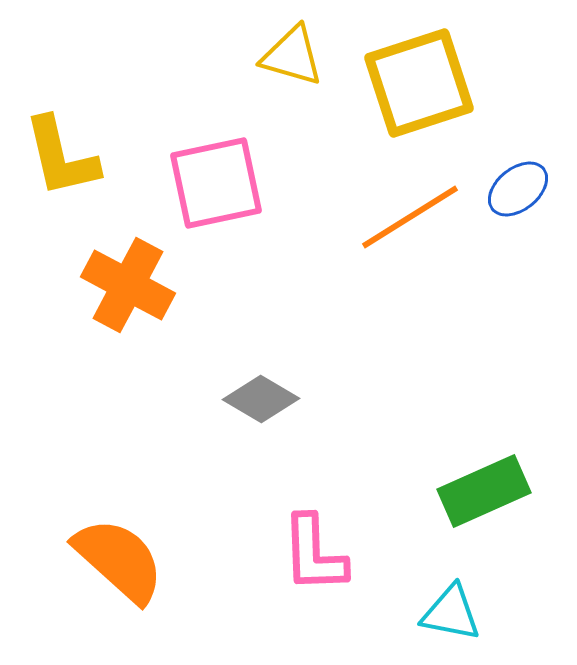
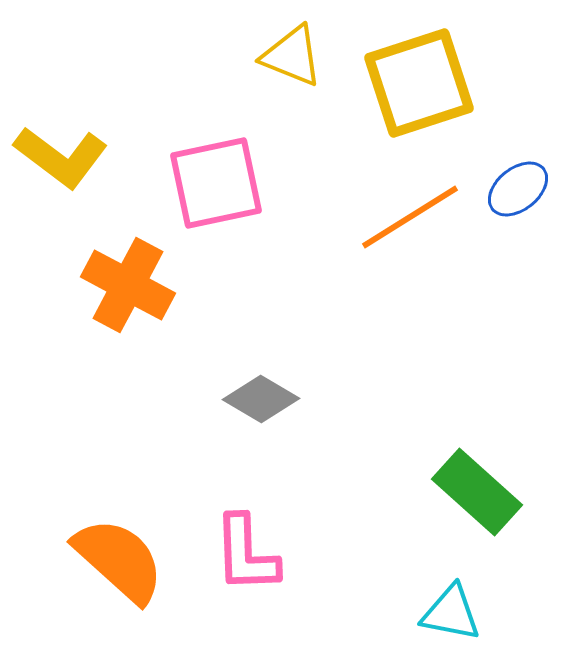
yellow triangle: rotated 6 degrees clockwise
yellow L-shape: rotated 40 degrees counterclockwise
green rectangle: moved 7 px left, 1 px down; rotated 66 degrees clockwise
pink L-shape: moved 68 px left
